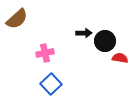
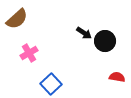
black arrow: rotated 35 degrees clockwise
pink cross: moved 16 px left; rotated 18 degrees counterclockwise
red semicircle: moved 3 px left, 19 px down
